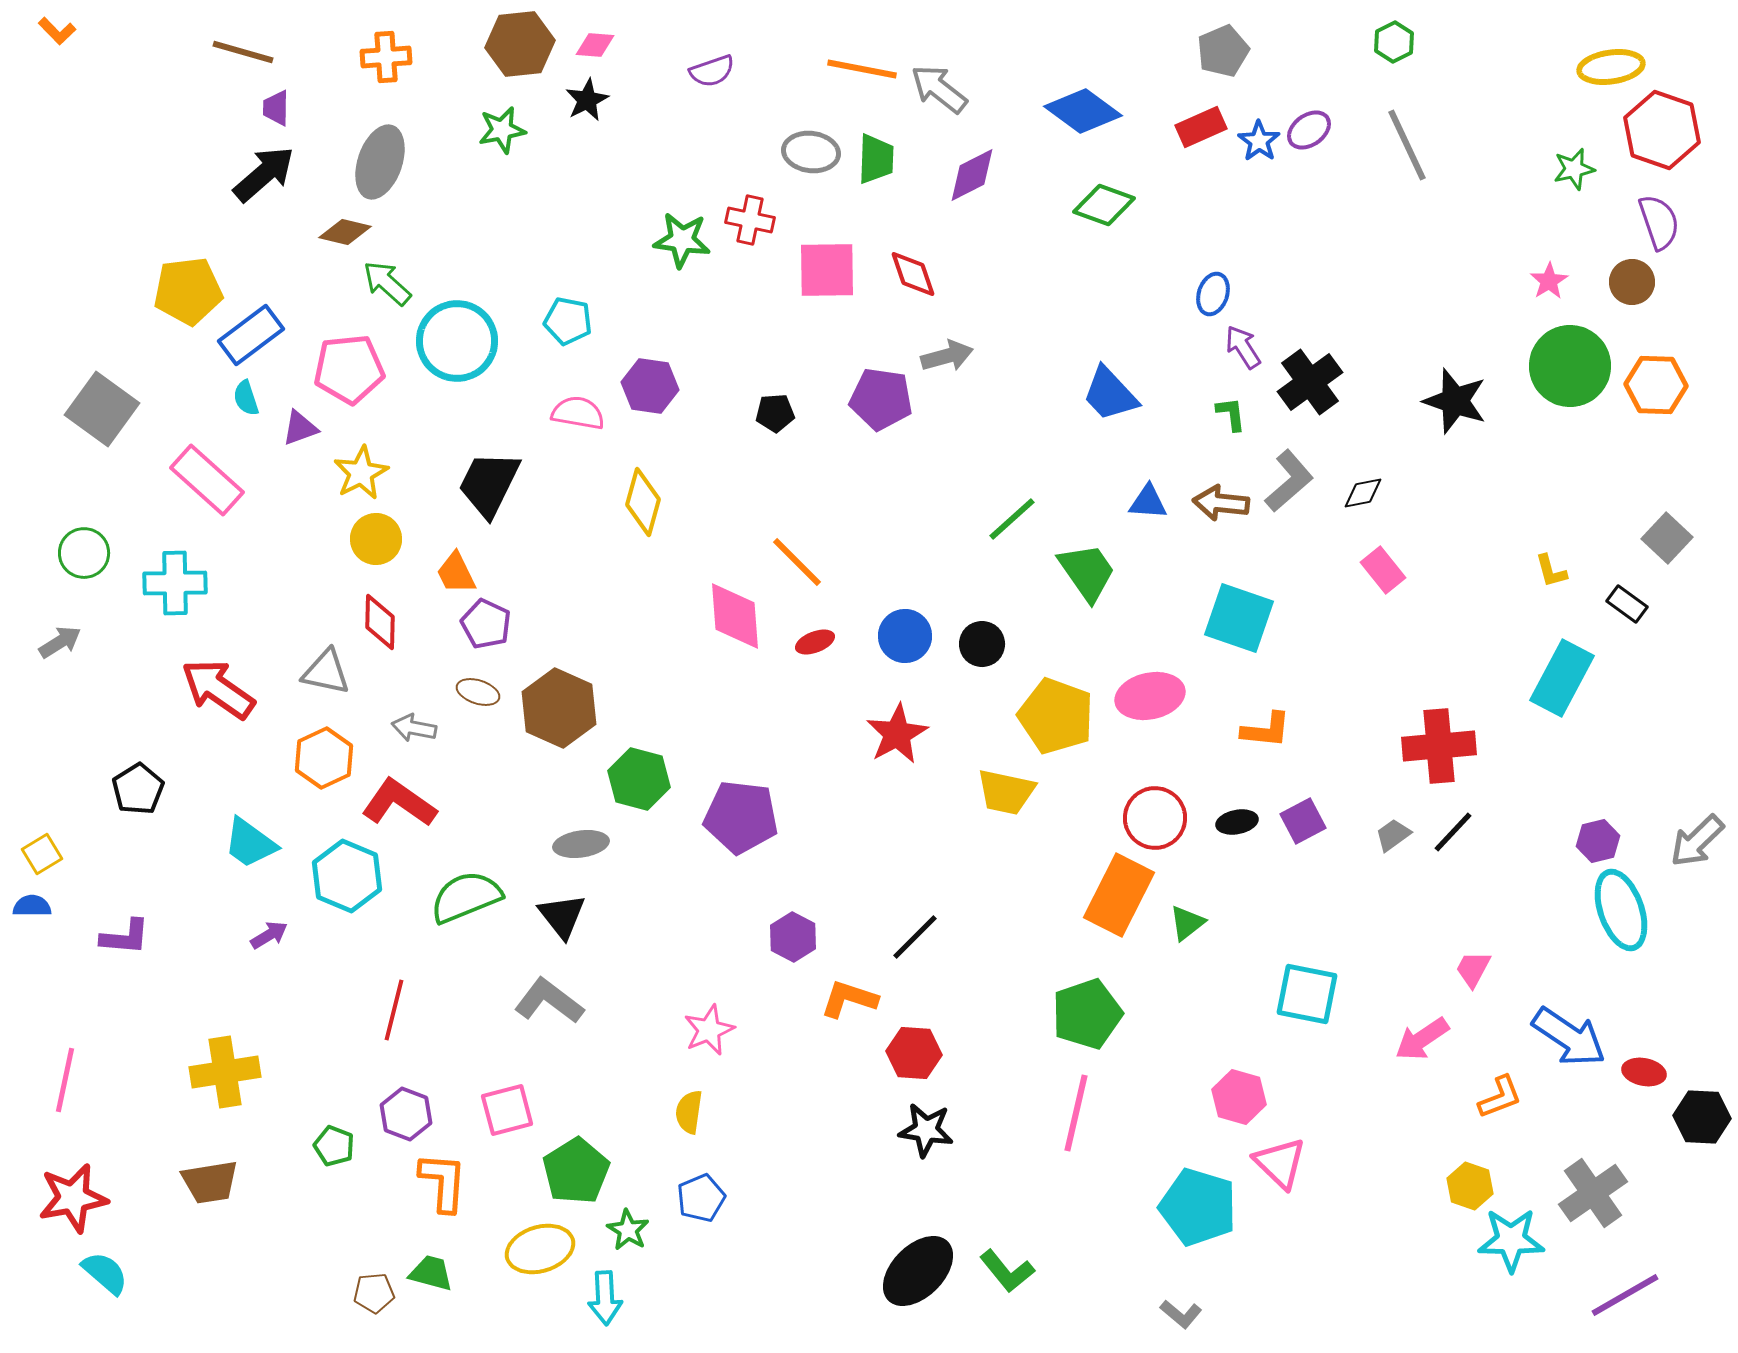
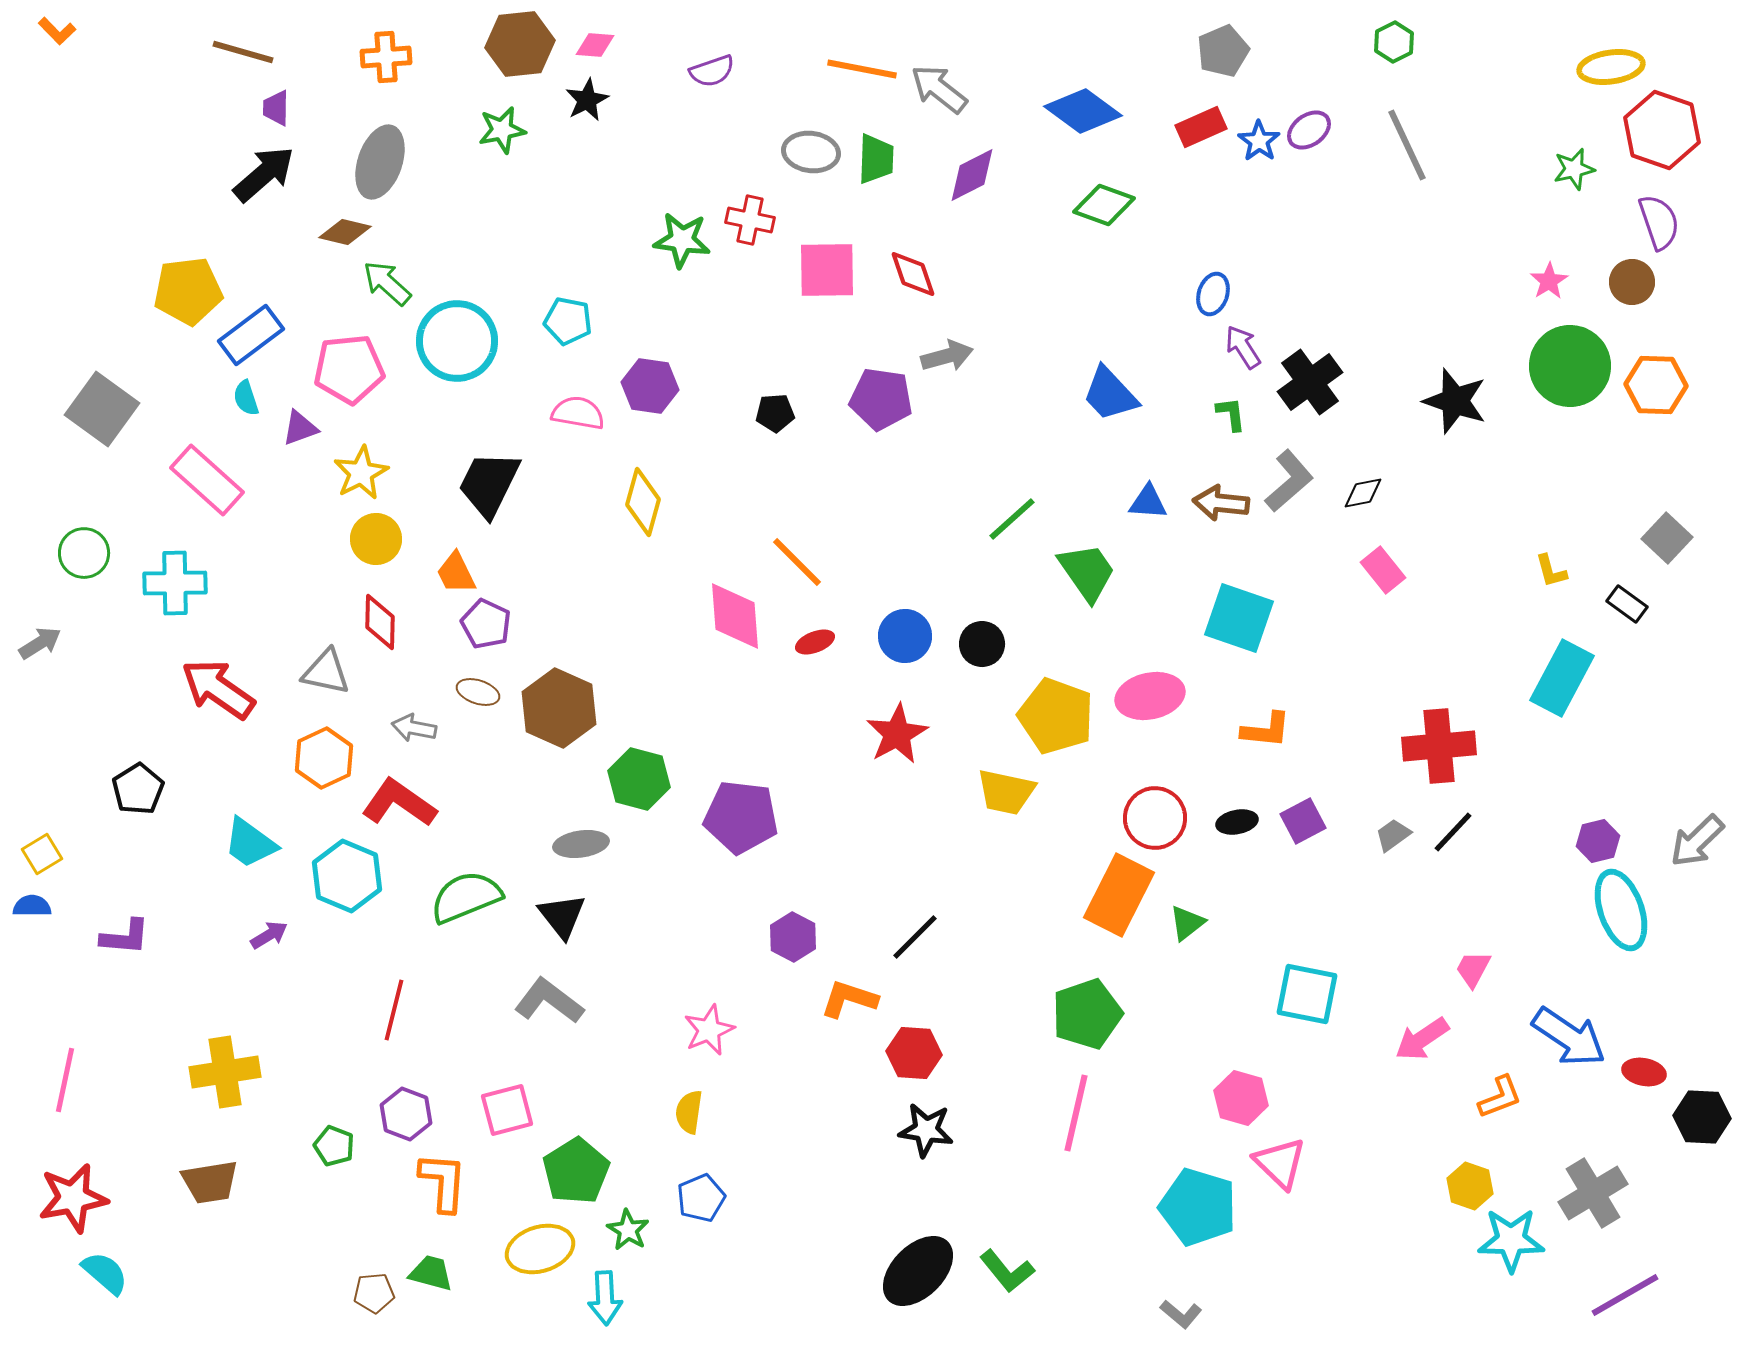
gray arrow at (60, 642): moved 20 px left, 1 px down
pink hexagon at (1239, 1097): moved 2 px right, 1 px down
gray cross at (1593, 1193): rotated 4 degrees clockwise
